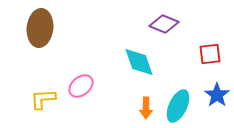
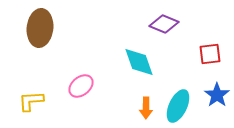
yellow L-shape: moved 12 px left, 2 px down
